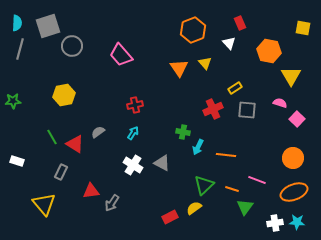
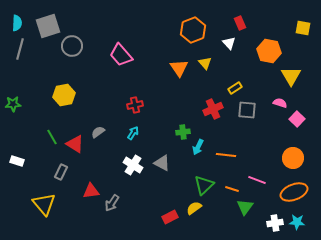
green star at (13, 101): moved 3 px down
green cross at (183, 132): rotated 16 degrees counterclockwise
